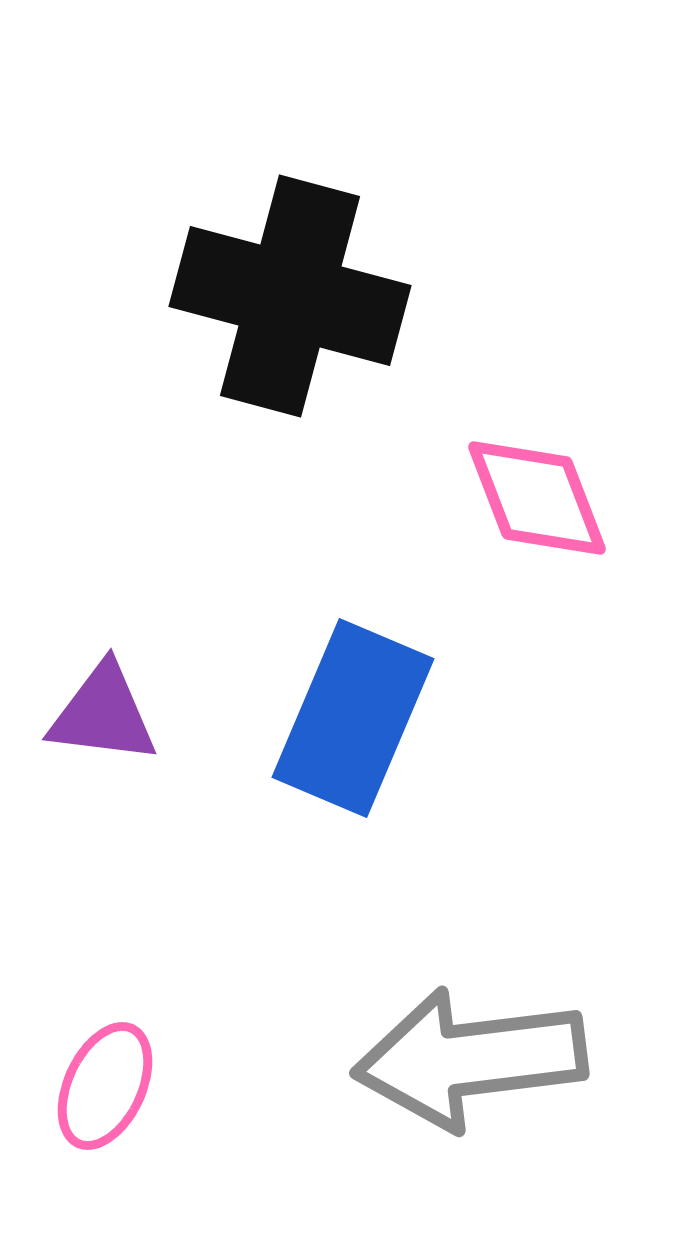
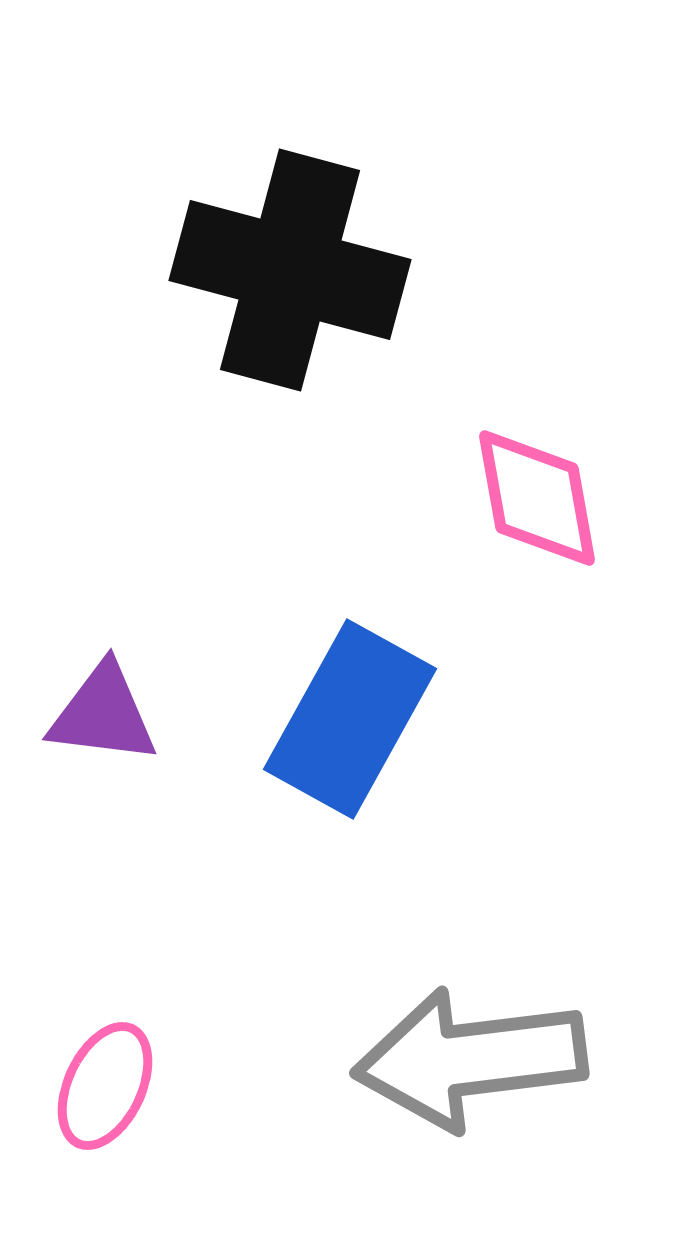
black cross: moved 26 px up
pink diamond: rotated 11 degrees clockwise
blue rectangle: moved 3 px left, 1 px down; rotated 6 degrees clockwise
